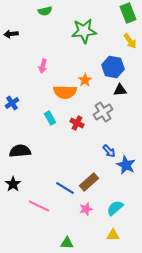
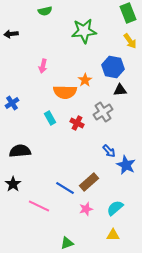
green triangle: rotated 24 degrees counterclockwise
